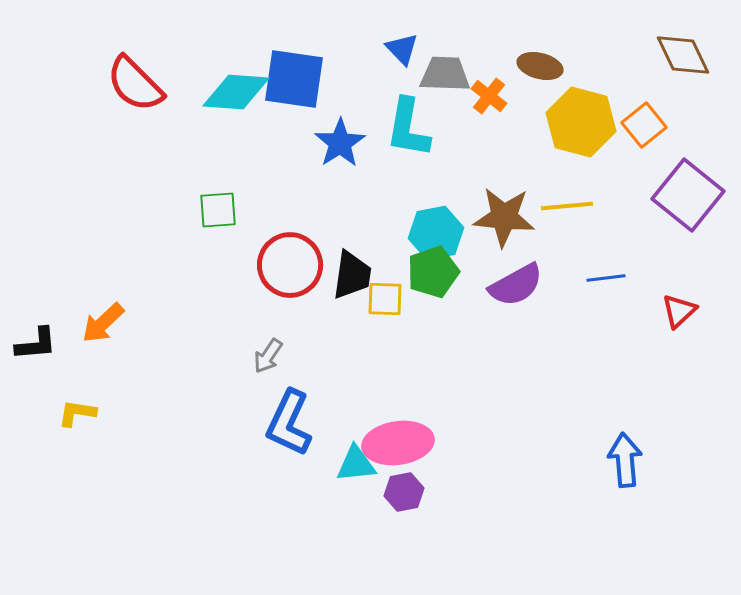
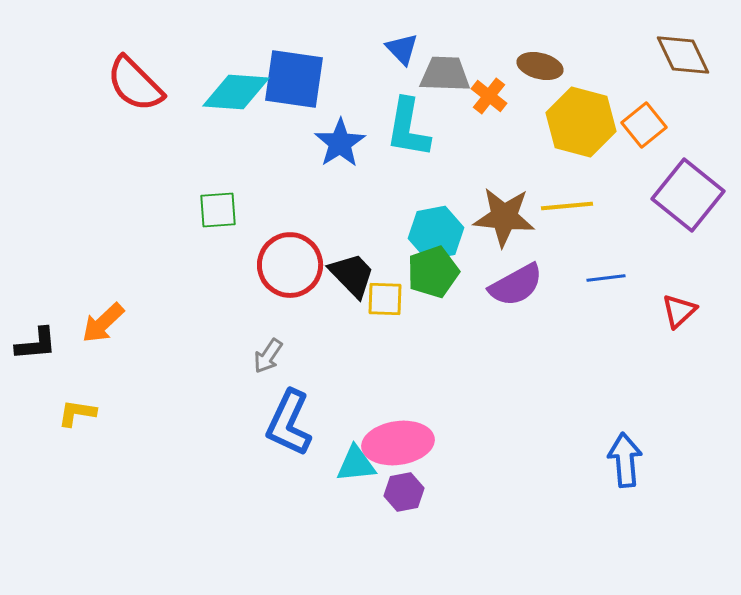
black trapezoid: rotated 52 degrees counterclockwise
